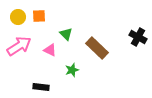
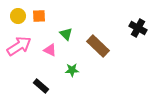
yellow circle: moved 1 px up
black cross: moved 9 px up
brown rectangle: moved 1 px right, 2 px up
green star: rotated 16 degrees clockwise
black rectangle: moved 1 px up; rotated 35 degrees clockwise
